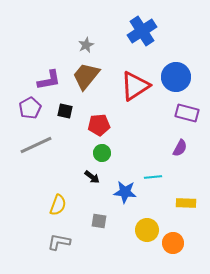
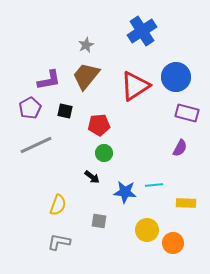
green circle: moved 2 px right
cyan line: moved 1 px right, 8 px down
